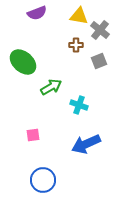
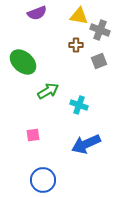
gray cross: rotated 18 degrees counterclockwise
green arrow: moved 3 px left, 4 px down
